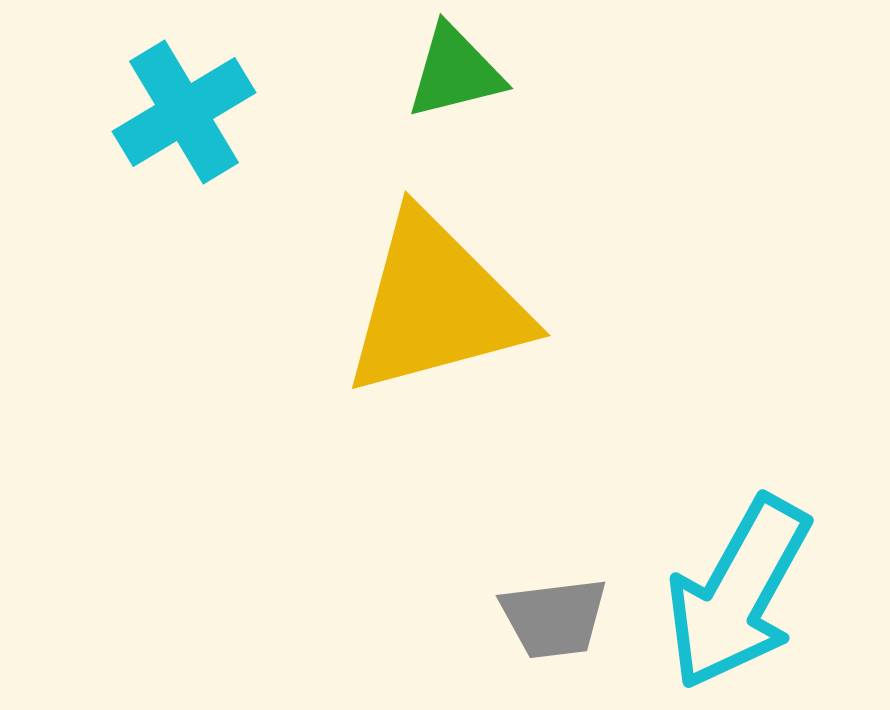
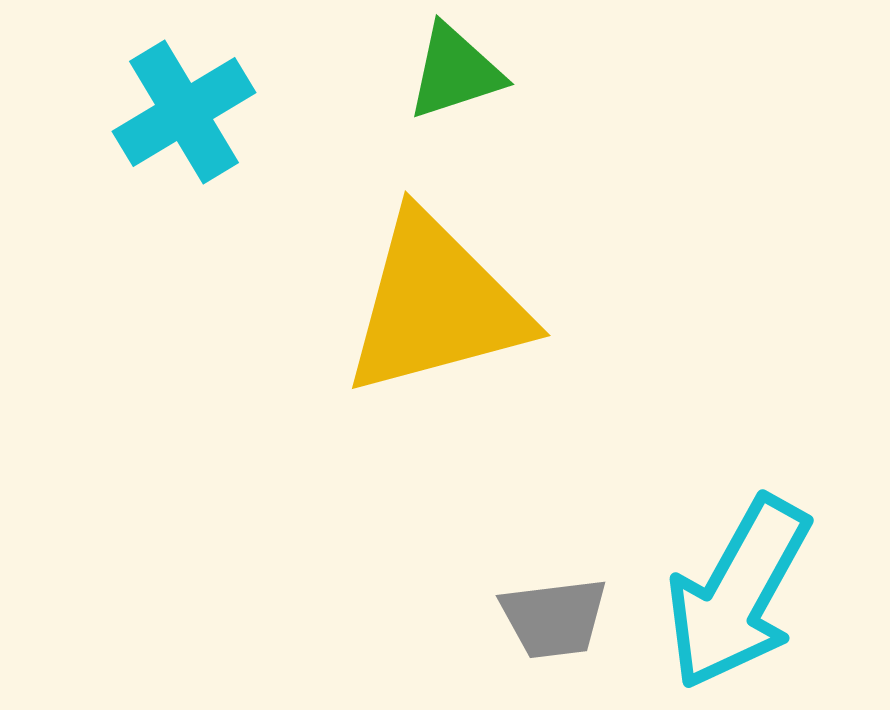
green triangle: rotated 4 degrees counterclockwise
